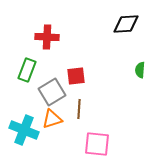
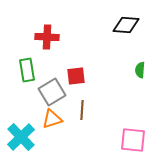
black diamond: moved 1 px down; rotated 8 degrees clockwise
green rectangle: rotated 30 degrees counterclockwise
brown line: moved 3 px right, 1 px down
cyan cross: moved 3 px left, 7 px down; rotated 24 degrees clockwise
pink square: moved 36 px right, 4 px up
